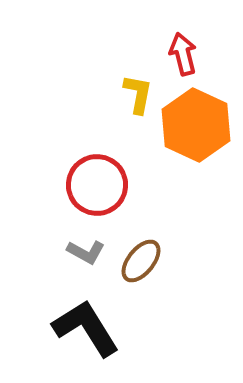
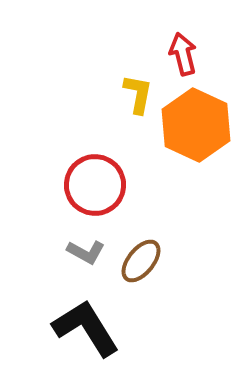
red circle: moved 2 px left
